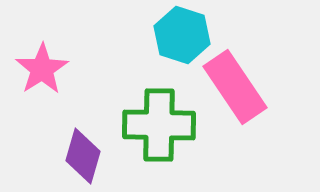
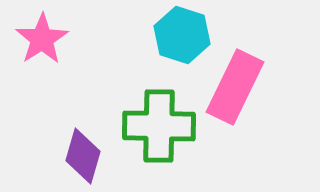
pink star: moved 30 px up
pink rectangle: rotated 60 degrees clockwise
green cross: moved 1 px down
